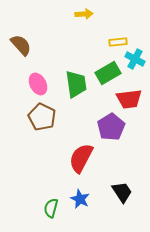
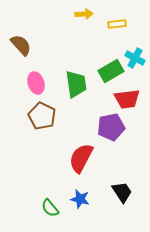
yellow rectangle: moved 1 px left, 18 px up
cyan cross: moved 1 px up
green rectangle: moved 3 px right, 2 px up
pink ellipse: moved 2 px left, 1 px up; rotated 10 degrees clockwise
red trapezoid: moved 2 px left
brown pentagon: moved 1 px up
purple pentagon: rotated 20 degrees clockwise
blue star: rotated 12 degrees counterclockwise
green semicircle: moved 1 px left; rotated 54 degrees counterclockwise
